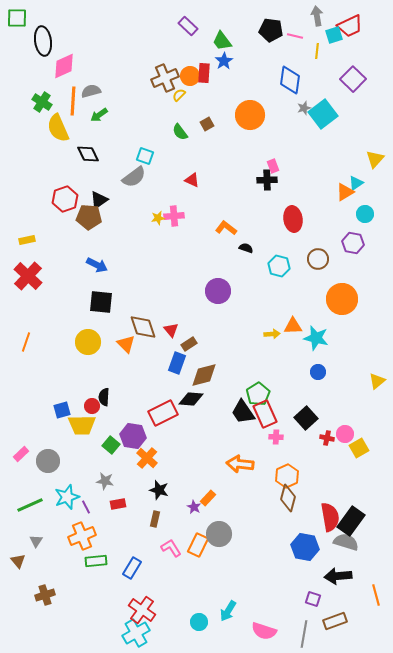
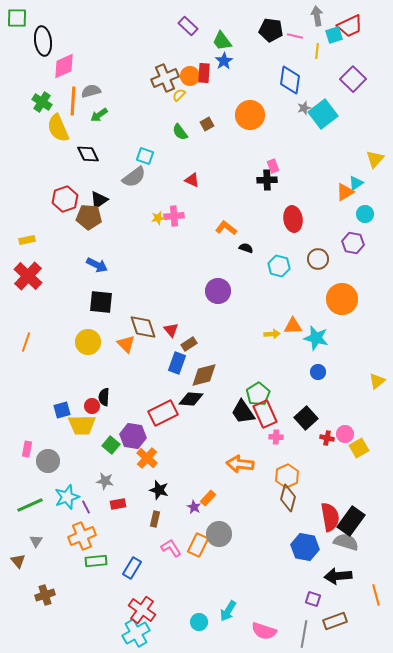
pink rectangle at (21, 454): moved 6 px right, 5 px up; rotated 35 degrees counterclockwise
